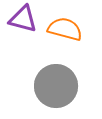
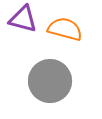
gray circle: moved 6 px left, 5 px up
